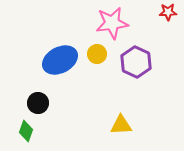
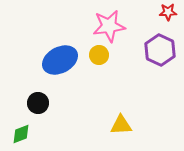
pink star: moved 3 px left, 3 px down
yellow circle: moved 2 px right, 1 px down
purple hexagon: moved 24 px right, 12 px up
green diamond: moved 5 px left, 3 px down; rotated 50 degrees clockwise
